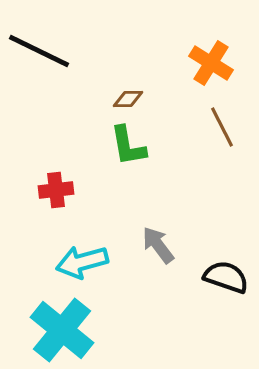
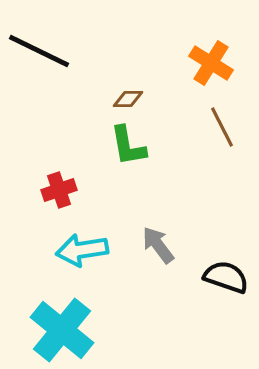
red cross: moved 3 px right; rotated 12 degrees counterclockwise
cyan arrow: moved 12 px up; rotated 6 degrees clockwise
